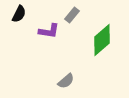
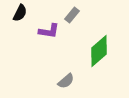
black semicircle: moved 1 px right, 1 px up
green diamond: moved 3 px left, 11 px down
